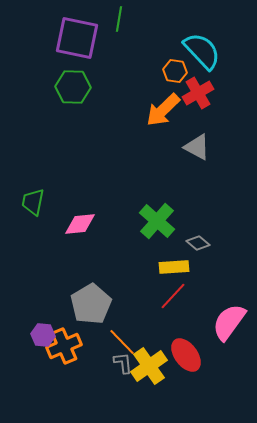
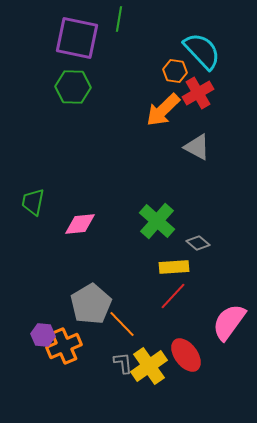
orange line: moved 18 px up
